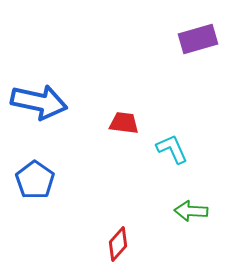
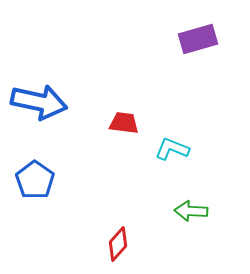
cyan L-shape: rotated 44 degrees counterclockwise
